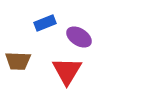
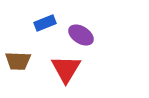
purple ellipse: moved 2 px right, 2 px up
red triangle: moved 1 px left, 2 px up
